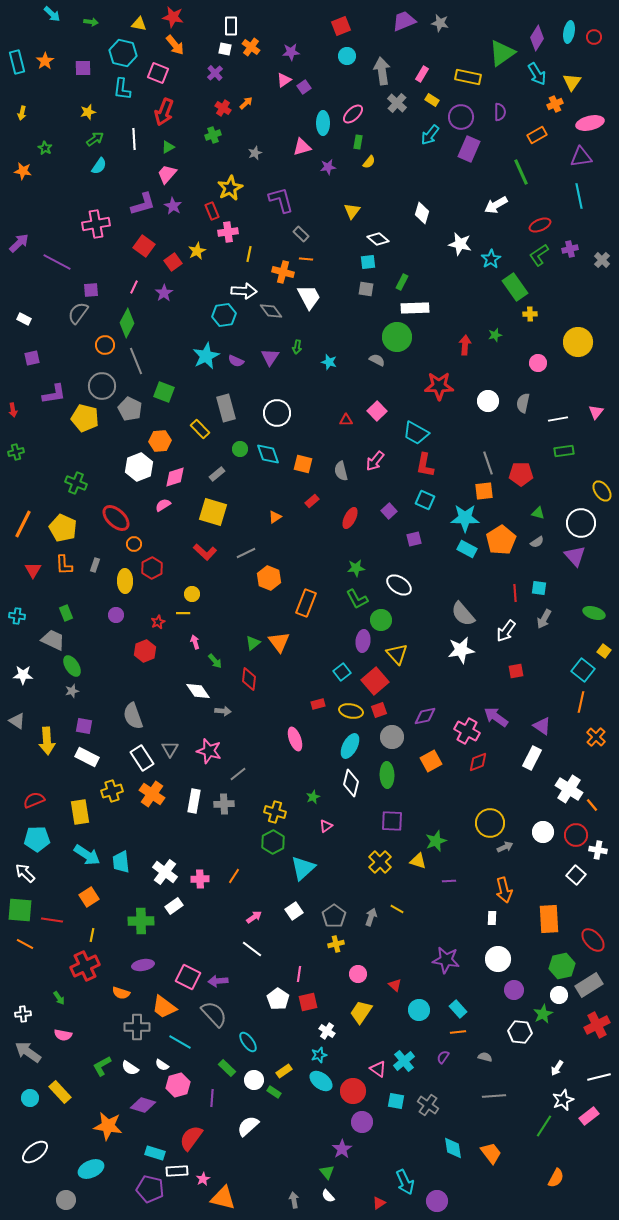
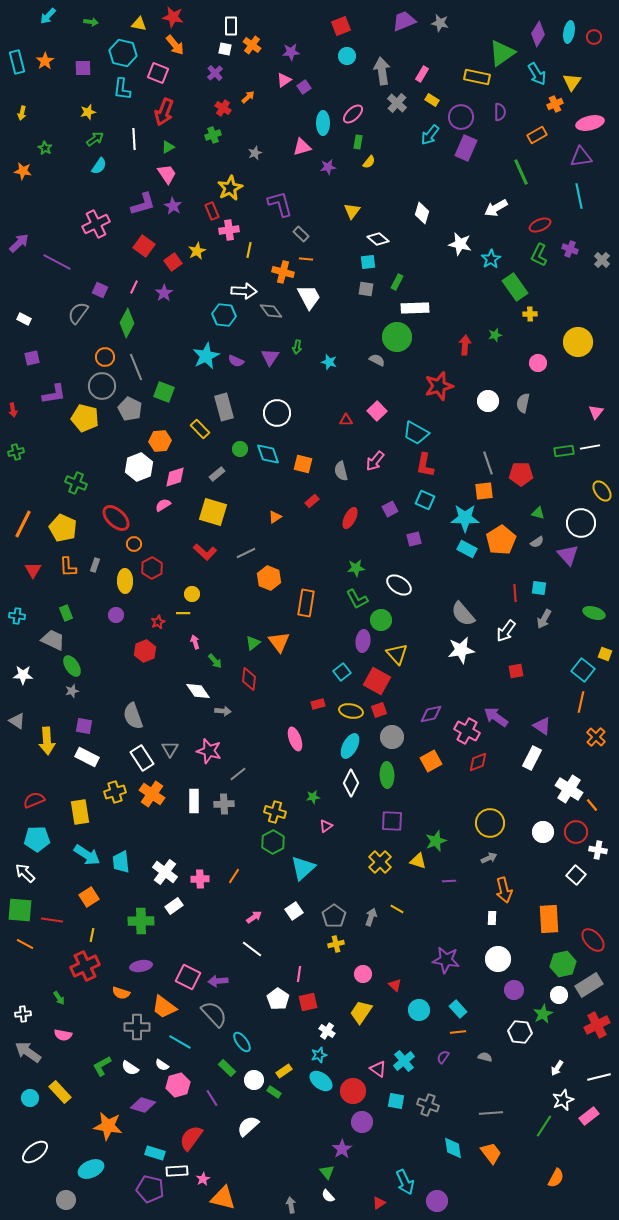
cyan arrow at (52, 14): moved 4 px left, 2 px down; rotated 90 degrees clockwise
purple diamond at (537, 38): moved 1 px right, 4 px up
orange cross at (251, 47): moved 1 px right, 2 px up
yellow rectangle at (468, 77): moved 9 px right
orange arrow at (246, 103): moved 2 px right, 6 px up
purple rectangle at (469, 149): moved 3 px left, 1 px up
pink trapezoid at (167, 174): rotated 105 degrees clockwise
purple L-shape at (281, 200): moved 1 px left, 4 px down
white arrow at (496, 205): moved 3 px down
pink cross at (96, 224): rotated 16 degrees counterclockwise
pink cross at (228, 232): moved 1 px right, 2 px up
purple cross at (570, 249): rotated 35 degrees clockwise
yellow line at (249, 254): moved 4 px up
green L-shape at (539, 255): rotated 30 degrees counterclockwise
green rectangle at (402, 282): moved 5 px left
purple square at (91, 290): moved 9 px right; rotated 28 degrees clockwise
cyan hexagon at (224, 315): rotated 15 degrees clockwise
orange circle at (105, 345): moved 12 px down
gray line at (136, 361): moved 6 px down
red star at (439, 386): rotated 16 degrees counterclockwise
gray rectangle at (226, 408): moved 2 px left, 1 px up
white line at (558, 419): moved 32 px right, 28 px down
purple square at (389, 511): moved 1 px right, 2 px up; rotated 14 degrees clockwise
purple triangle at (575, 556): moved 7 px left, 1 px up
orange L-shape at (64, 565): moved 4 px right, 2 px down
orange rectangle at (306, 603): rotated 12 degrees counterclockwise
yellow square at (604, 651): moved 1 px right, 3 px down; rotated 16 degrees counterclockwise
red square at (375, 681): moved 2 px right; rotated 20 degrees counterclockwise
purple diamond at (425, 716): moved 6 px right, 2 px up
white diamond at (351, 783): rotated 12 degrees clockwise
yellow cross at (112, 791): moved 3 px right, 1 px down
green star at (313, 797): rotated 16 degrees clockwise
white rectangle at (194, 801): rotated 10 degrees counterclockwise
red circle at (576, 835): moved 3 px up
gray arrow at (505, 847): moved 16 px left, 11 px down
purple ellipse at (143, 965): moved 2 px left, 1 px down
green hexagon at (562, 966): moved 1 px right, 2 px up
pink circle at (358, 974): moved 5 px right
cyan ellipse at (248, 1042): moved 6 px left
gray line at (494, 1096): moved 3 px left, 17 px down
purple line at (212, 1098): rotated 36 degrees counterclockwise
gray cross at (428, 1105): rotated 15 degrees counterclockwise
gray arrow at (294, 1200): moved 3 px left, 5 px down
